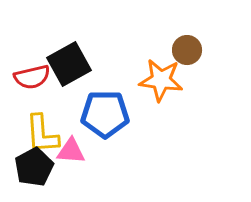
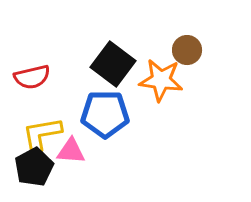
black square: moved 44 px right; rotated 24 degrees counterclockwise
yellow L-shape: rotated 84 degrees clockwise
